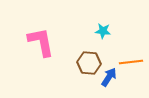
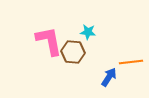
cyan star: moved 15 px left, 1 px down
pink L-shape: moved 8 px right, 1 px up
brown hexagon: moved 16 px left, 11 px up
